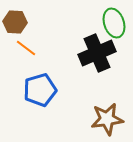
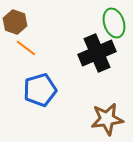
brown hexagon: rotated 15 degrees clockwise
